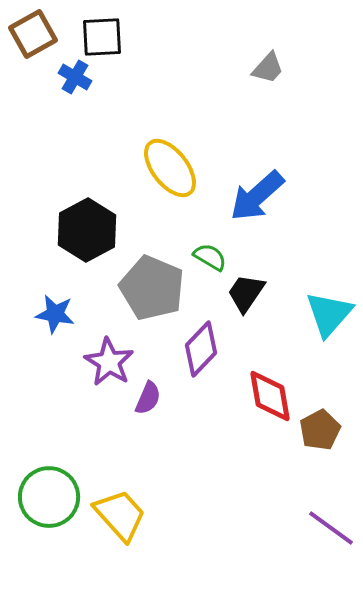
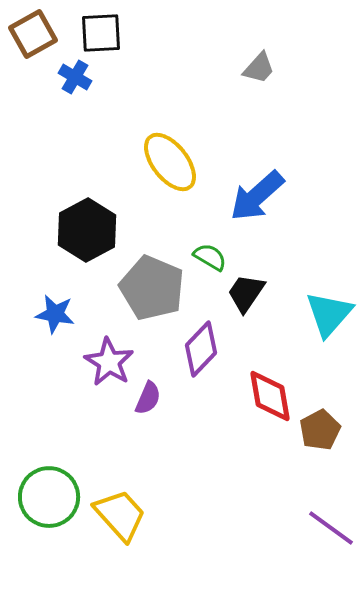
black square: moved 1 px left, 4 px up
gray trapezoid: moved 9 px left
yellow ellipse: moved 6 px up
